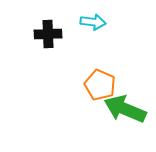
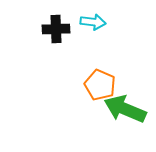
black cross: moved 8 px right, 5 px up
